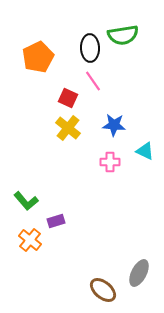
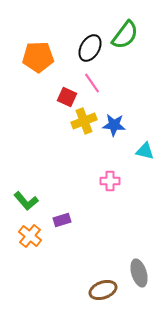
green semicircle: moved 2 px right; rotated 44 degrees counterclockwise
black ellipse: rotated 32 degrees clockwise
orange pentagon: rotated 24 degrees clockwise
pink line: moved 1 px left, 2 px down
red square: moved 1 px left, 1 px up
yellow cross: moved 16 px right, 7 px up; rotated 30 degrees clockwise
cyan triangle: rotated 12 degrees counterclockwise
pink cross: moved 19 px down
purple rectangle: moved 6 px right, 1 px up
orange cross: moved 4 px up
gray ellipse: rotated 44 degrees counterclockwise
brown ellipse: rotated 60 degrees counterclockwise
